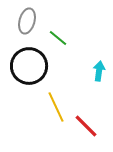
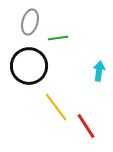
gray ellipse: moved 3 px right, 1 px down
green line: rotated 48 degrees counterclockwise
yellow line: rotated 12 degrees counterclockwise
red line: rotated 12 degrees clockwise
